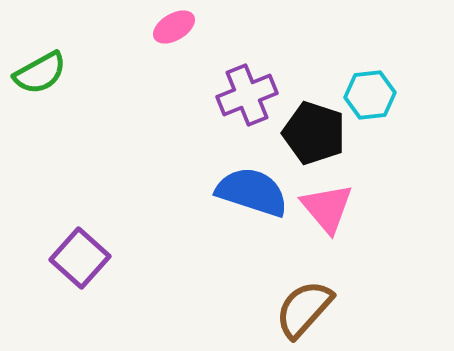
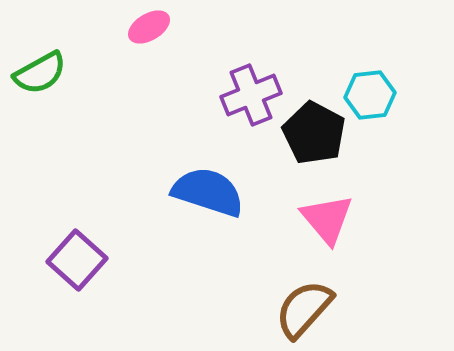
pink ellipse: moved 25 px left
purple cross: moved 4 px right
black pentagon: rotated 10 degrees clockwise
blue semicircle: moved 44 px left
pink triangle: moved 11 px down
purple square: moved 3 px left, 2 px down
